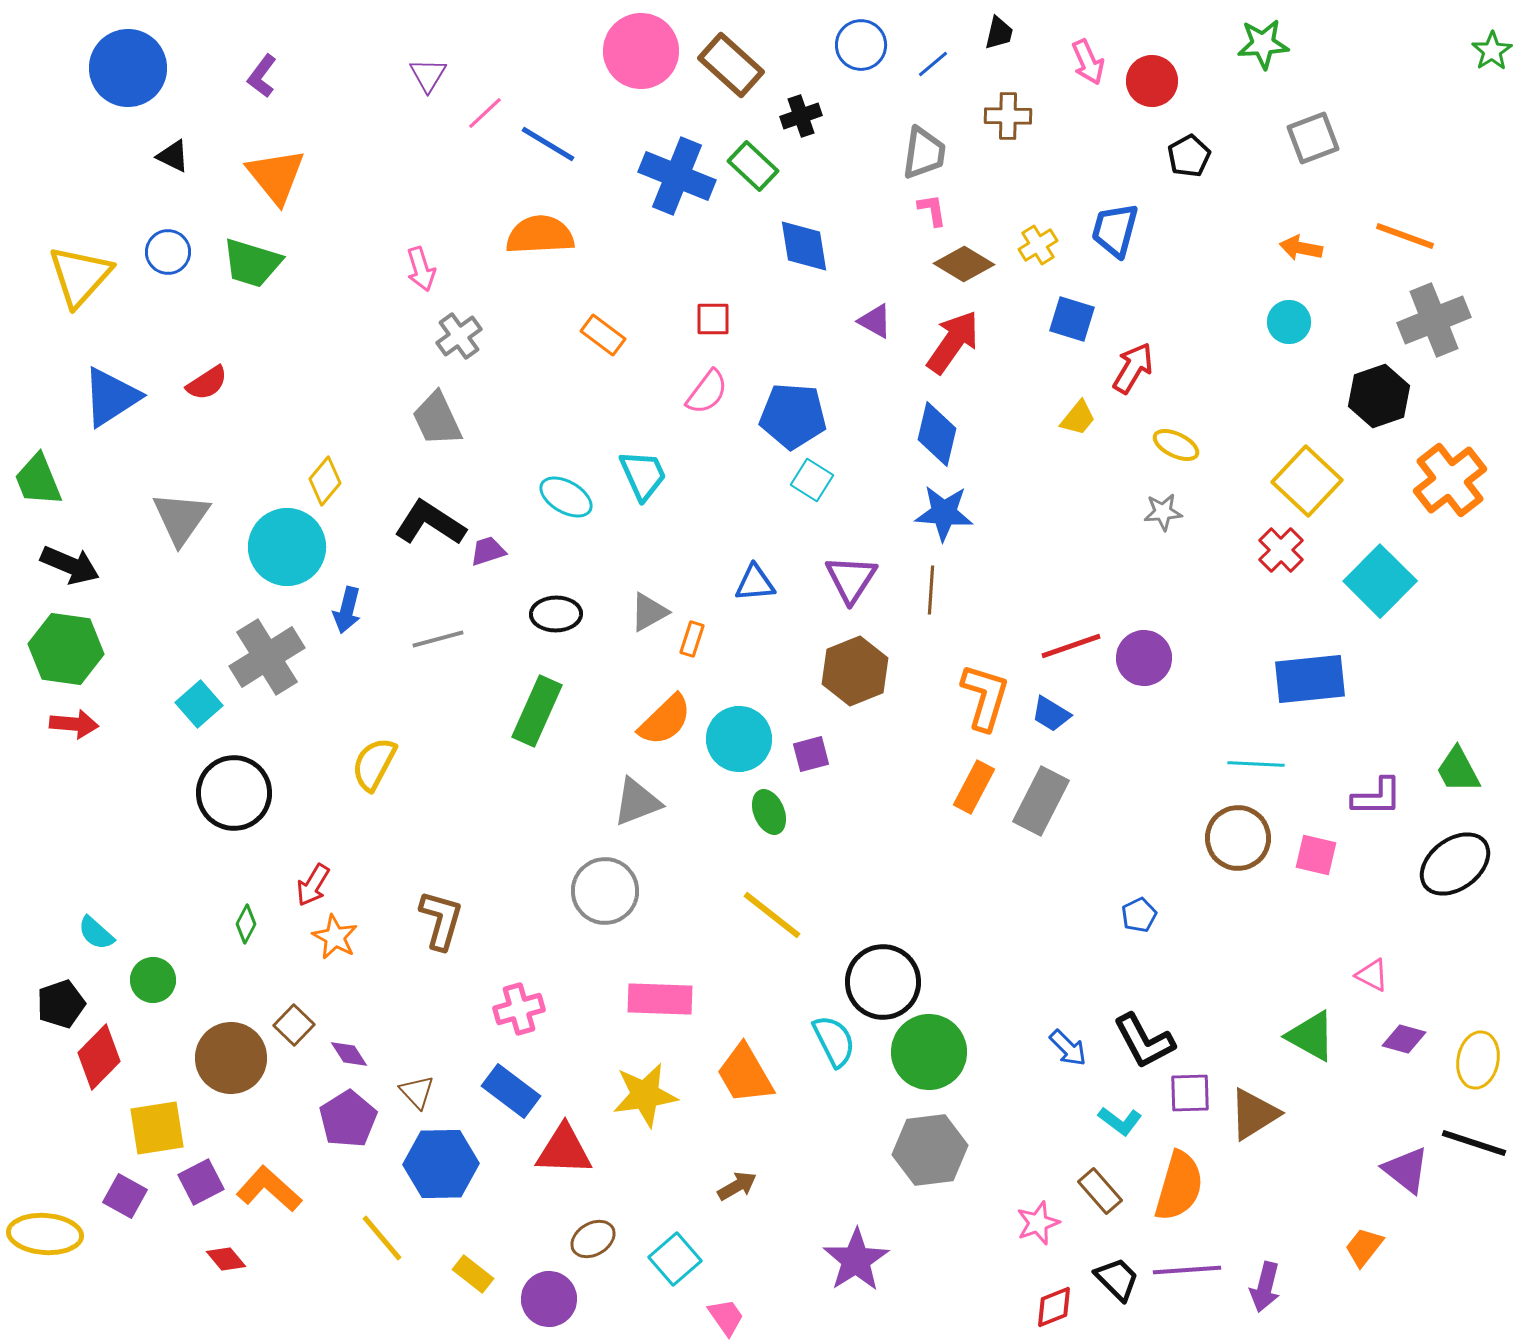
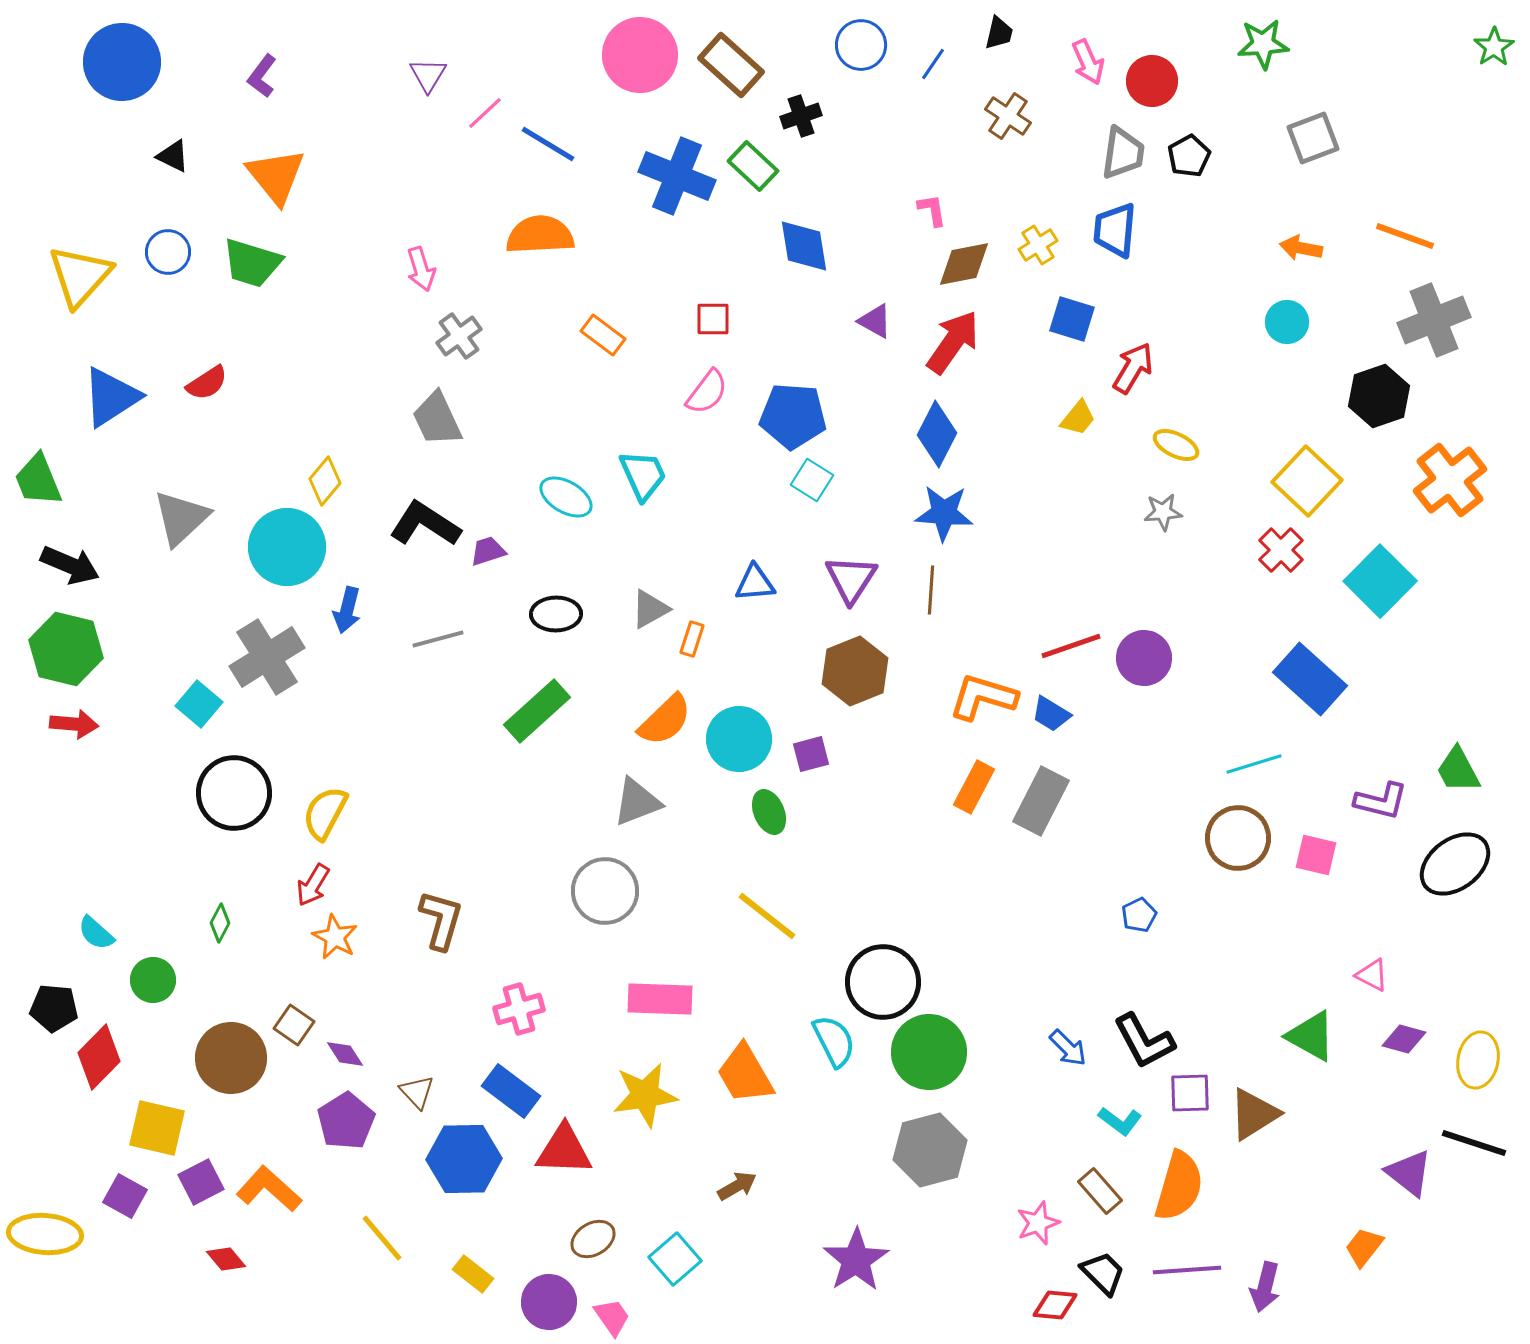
pink circle at (641, 51): moved 1 px left, 4 px down
green star at (1492, 51): moved 2 px right, 4 px up
blue line at (933, 64): rotated 16 degrees counterclockwise
blue circle at (128, 68): moved 6 px left, 6 px up
brown cross at (1008, 116): rotated 33 degrees clockwise
gray trapezoid at (924, 153): moved 199 px right
blue trapezoid at (1115, 230): rotated 10 degrees counterclockwise
brown diamond at (964, 264): rotated 42 degrees counterclockwise
cyan circle at (1289, 322): moved 2 px left
blue diamond at (937, 434): rotated 14 degrees clockwise
gray triangle at (181, 518): rotated 12 degrees clockwise
black L-shape at (430, 523): moved 5 px left, 1 px down
gray triangle at (649, 612): moved 1 px right, 3 px up
green hexagon at (66, 649): rotated 6 degrees clockwise
blue rectangle at (1310, 679): rotated 48 degrees clockwise
orange L-shape at (985, 697): moved 2 px left; rotated 90 degrees counterclockwise
cyan square at (199, 704): rotated 9 degrees counterclockwise
green rectangle at (537, 711): rotated 24 degrees clockwise
yellow semicircle at (374, 764): moved 49 px left, 49 px down
cyan line at (1256, 764): moved 2 px left; rotated 20 degrees counterclockwise
purple L-shape at (1377, 797): moved 4 px right, 4 px down; rotated 14 degrees clockwise
yellow line at (772, 915): moved 5 px left, 1 px down
green diamond at (246, 924): moved 26 px left, 1 px up
black pentagon at (61, 1004): moved 7 px left, 4 px down; rotated 24 degrees clockwise
brown square at (294, 1025): rotated 9 degrees counterclockwise
purple diamond at (349, 1054): moved 4 px left
purple pentagon at (348, 1119): moved 2 px left, 2 px down
yellow square at (157, 1128): rotated 22 degrees clockwise
gray hexagon at (930, 1150): rotated 8 degrees counterclockwise
blue hexagon at (441, 1164): moved 23 px right, 5 px up
purple triangle at (1406, 1170): moved 3 px right, 3 px down
black trapezoid at (1117, 1279): moved 14 px left, 6 px up
purple circle at (549, 1299): moved 3 px down
red diamond at (1054, 1307): moved 1 px right, 2 px up; rotated 27 degrees clockwise
pink trapezoid at (726, 1317): moved 114 px left
